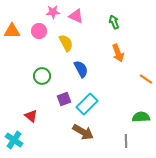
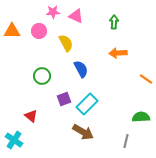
green arrow: rotated 24 degrees clockwise
orange arrow: rotated 108 degrees clockwise
gray line: rotated 16 degrees clockwise
